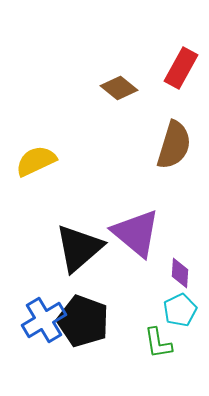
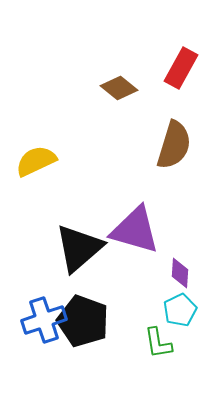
purple triangle: moved 1 px left, 3 px up; rotated 24 degrees counterclockwise
blue cross: rotated 12 degrees clockwise
